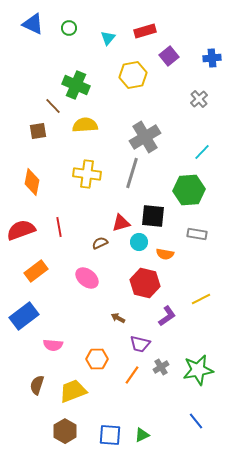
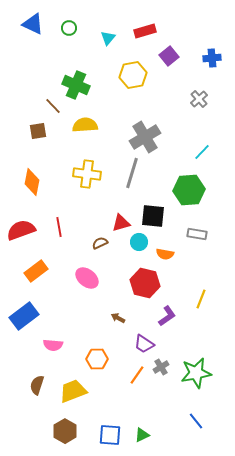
yellow line at (201, 299): rotated 42 degrees counterclockwise
purple trapezoid at (140, 344): moved 4 px right; rotated 20 degrees clockwise
green star at (198, 370): moved 2 px left, 3 px down
orange line at (132, 375): moved 5 px right
